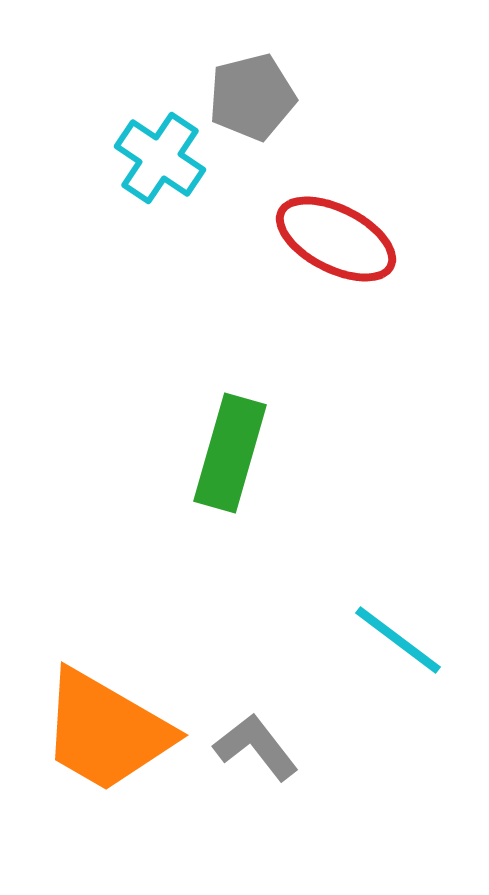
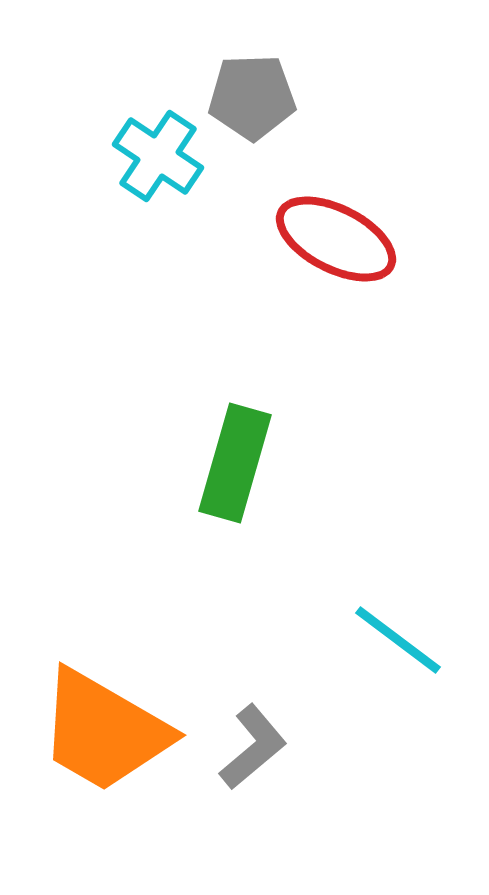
gray pentagon: rotated 12 degrees clockwise
cyan cross: moved 2 px left, 2 px up
green rectangle: moved 5 px right, 10 px down
orange trapezoid: moved 2 px left
gray L-shape: moved 3 px left; rotated 88 degrees clockwise
